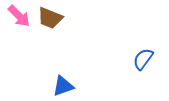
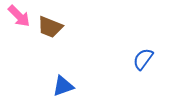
brown trapezoid: moved 9 px down
